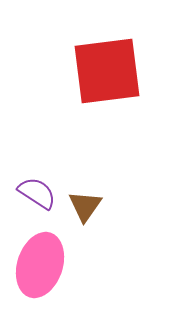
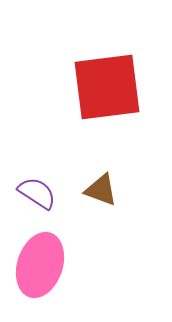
red square: moved 16 px down
brown triangle: moved 16 px right, 16 px up; rotated 45 degrees counterclockwise
